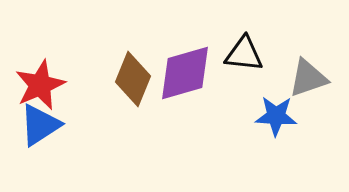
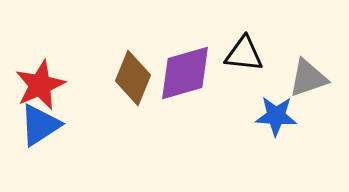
brown diamond: moved 1 px up
